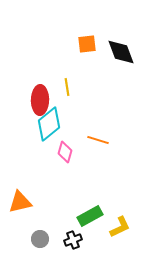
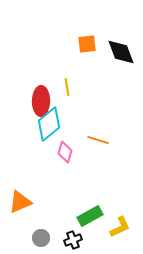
red ellipse: moved 1 px right, 1 px down
orange triangle: rotated 10 degrees counterclockwise
gray circle: moved 1 px right, 1 px up
